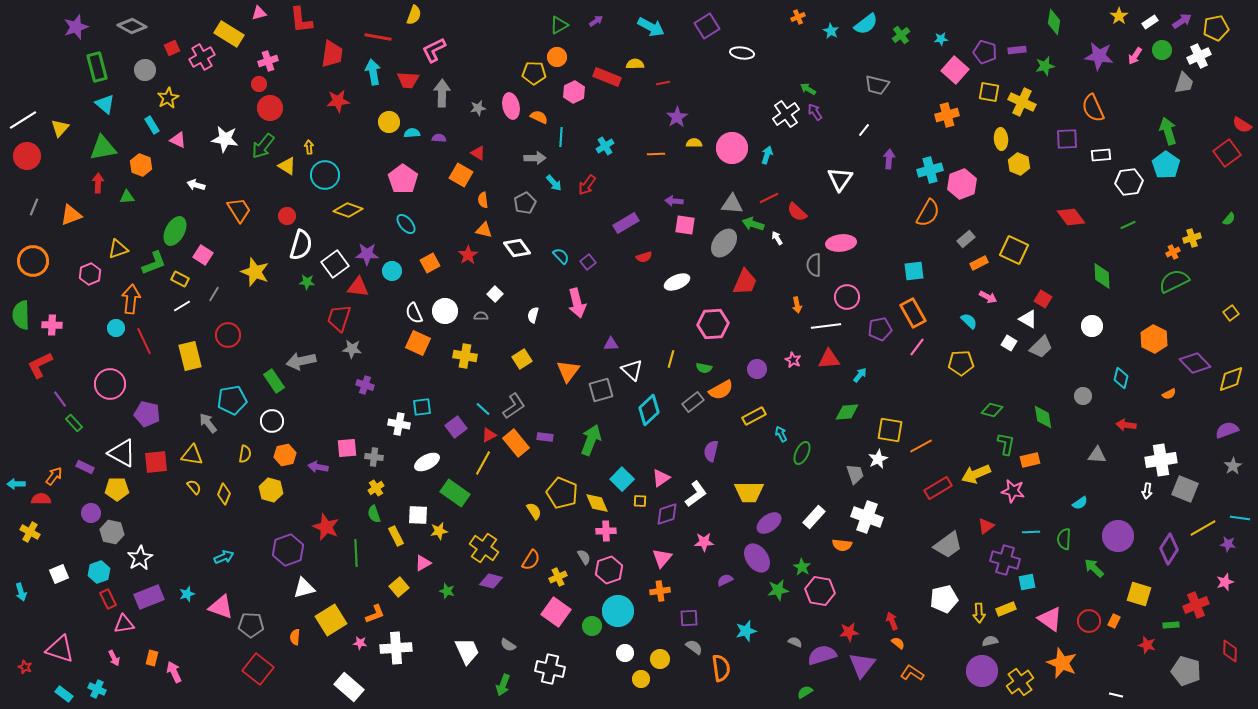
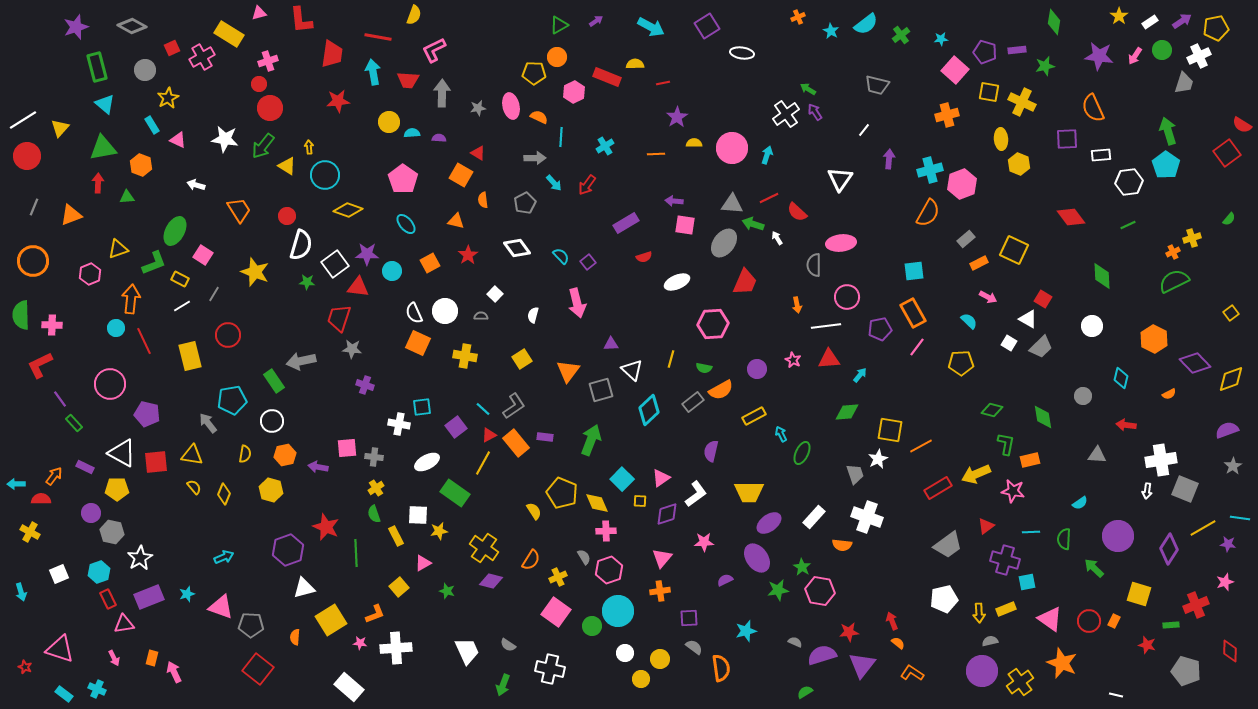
orange triangle at (484, 230): moved 28 px left, 9 px up
